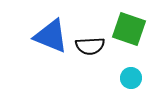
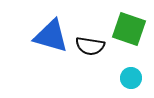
blue triangle: rotated 6 degrees counterclockwise
black semicircle: rotated 12 degrees clockwise
